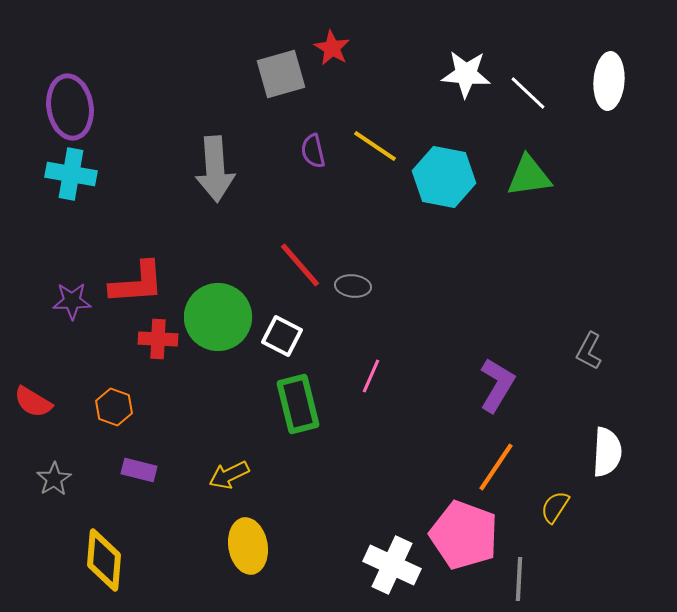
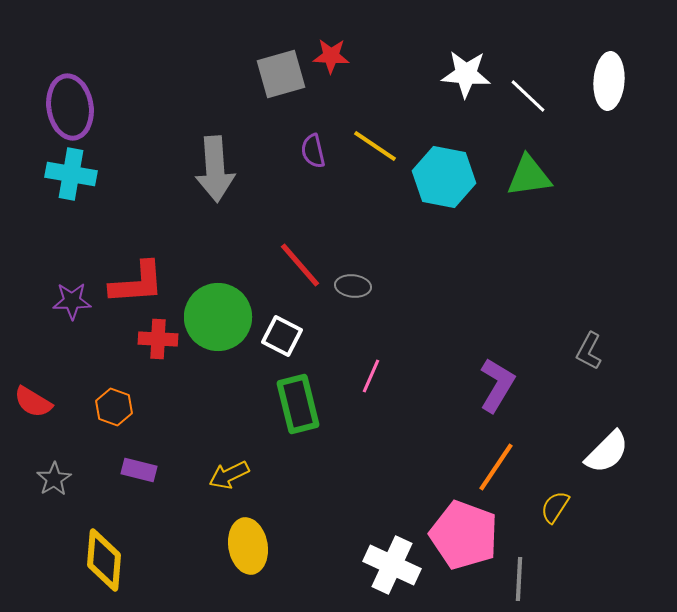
red star: moved 1 px left, 8 px down; rotated 27 degrees counterclockwise
white line: moved 3 px down
white semicircle: rotated 42 degrees clockwise
